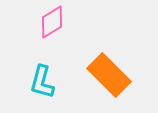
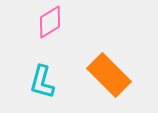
pink diamond: moved 2 px left
